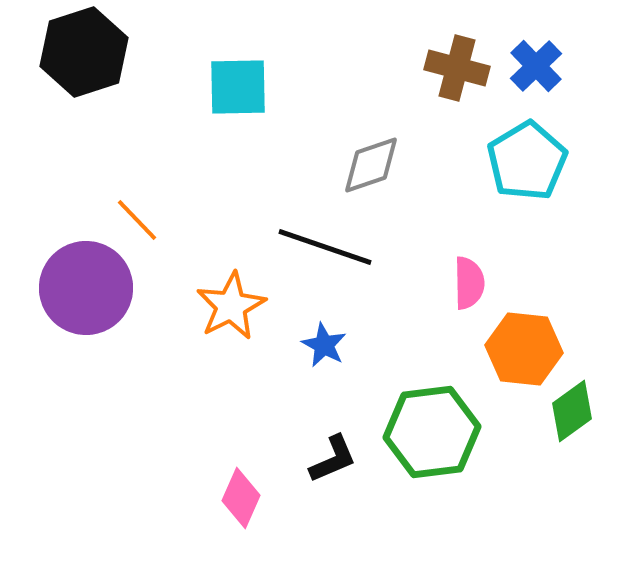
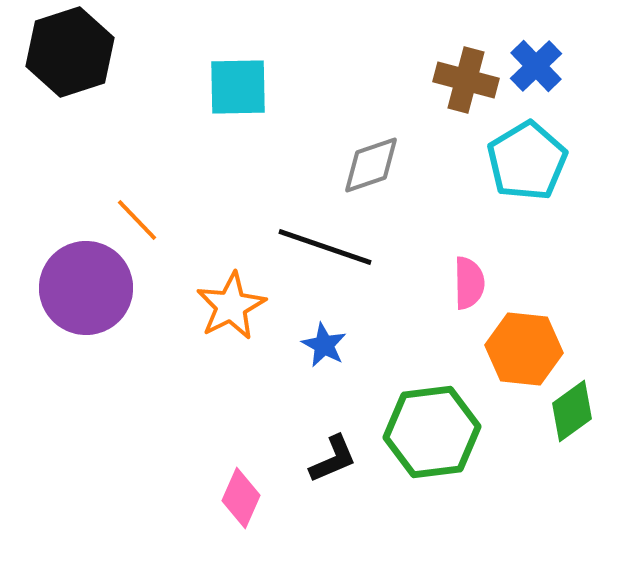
black hexagon: moved 14 px left
brown cross: moved 9 px right, 12 px down
